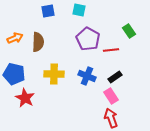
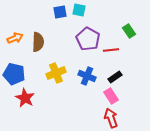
blue square: moved 12 px right, 1 px down
yellow cross: moved 2 px right, 1 px up; rotated 24 degrees counterclockwise
